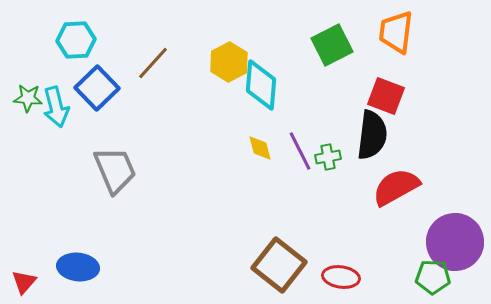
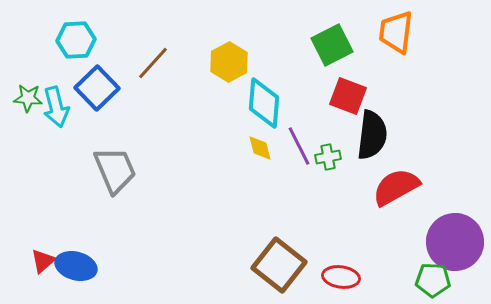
cyan diamond: moved 3 px right, 18 px down
red square: moved 38 px left
purple line: moved 1 px left, 5 px up
blue ellipse: moved 2 px left, 1 px up; rotated 9 degrees clockwise
green pentagon: moved 3 px down
red triangle: moved 19 px right, 21 px up; rotated 8 degrees clockwise
